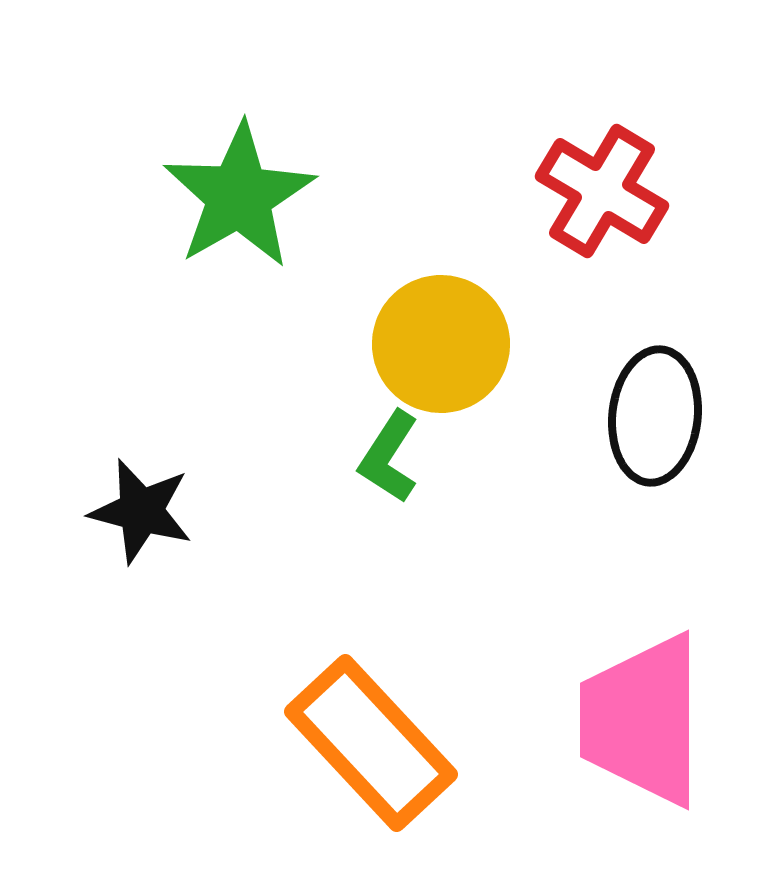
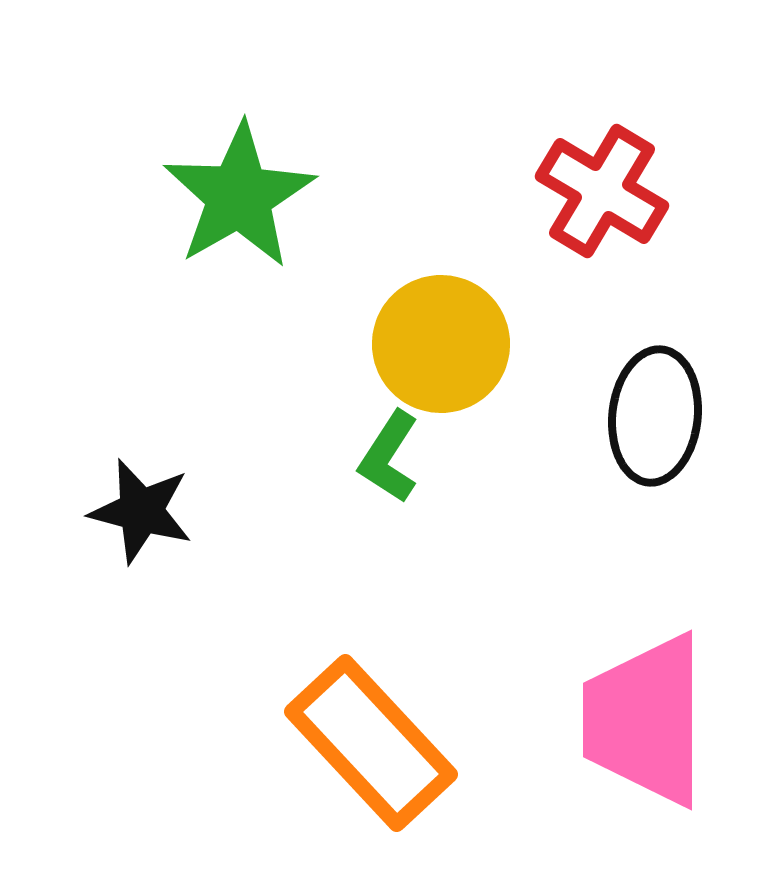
pink trapezoid: moved 3 px right
